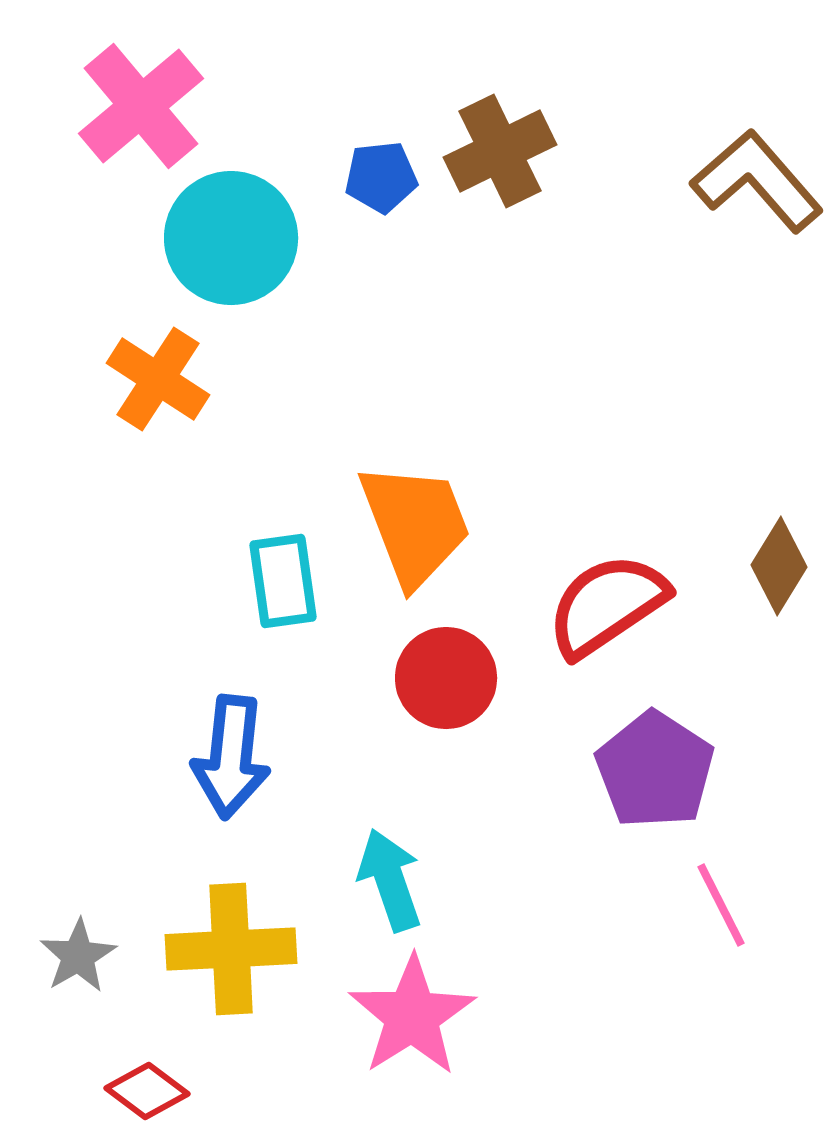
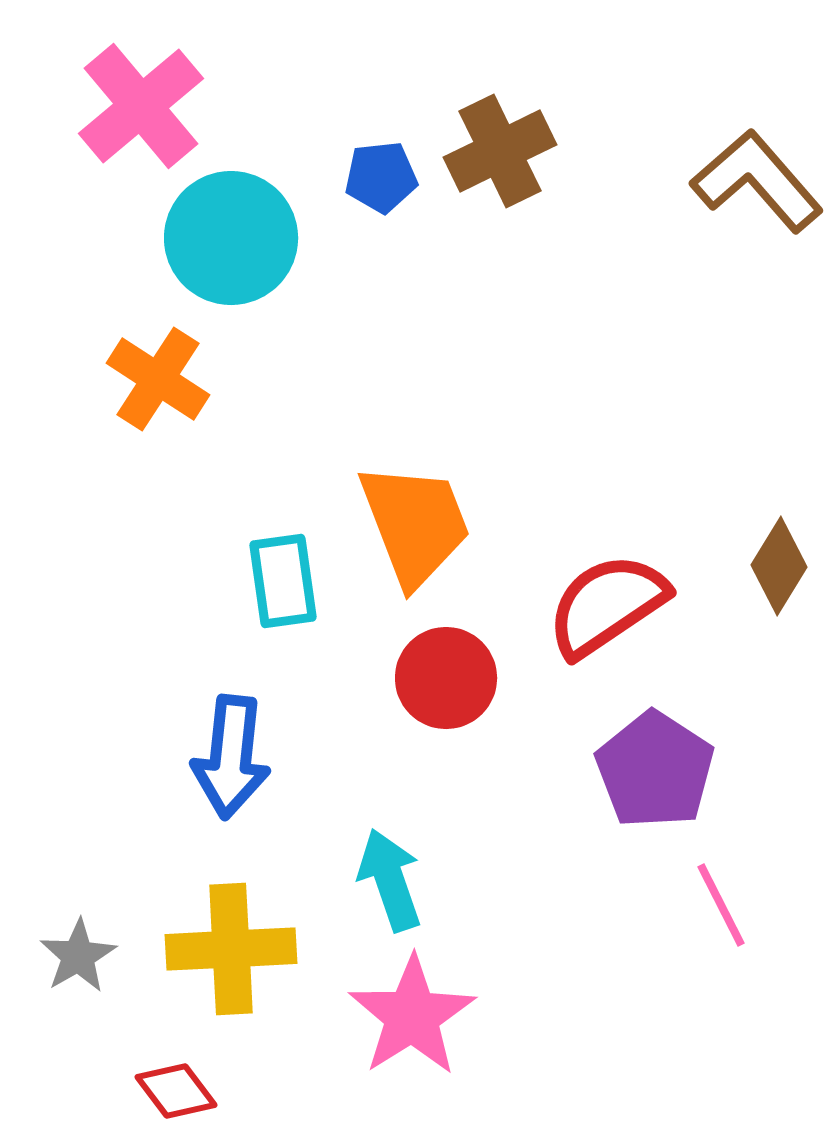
red diamond: moved 29 px right; rotated 16 degrees clockwise
